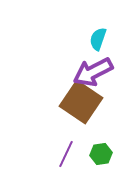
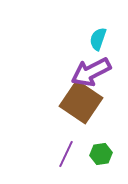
purple arrow: moved 2 px left
